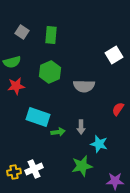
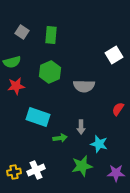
green arrow: moved 2 px right, 6 px down
white cross: moved 2 px right, 1 px down
purple star: moved 1 px right, 8 px up
